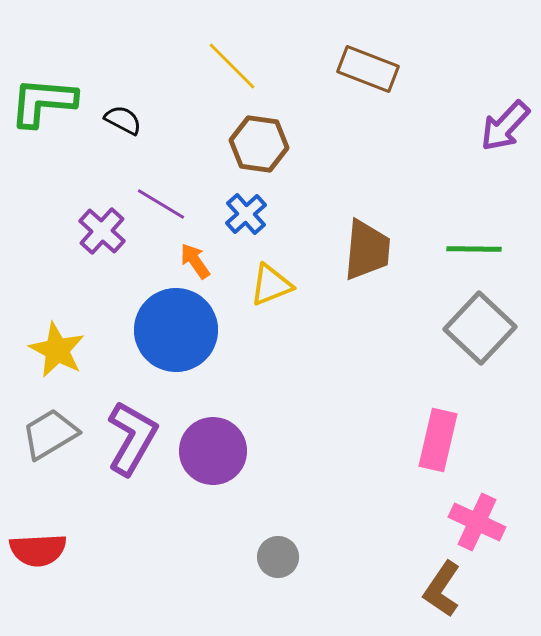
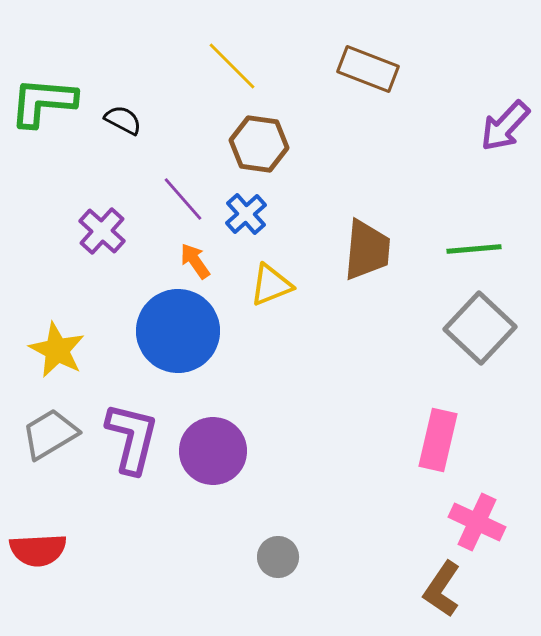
purple line: moved 22 px right, 5 px up; rotated 18 degrees clockwise
green line: rotated 6 degrees counterclockwise
blue circle: moved 2 px right, 1 px down
purple L-shape: rotated 16 degrees counterclockwise
